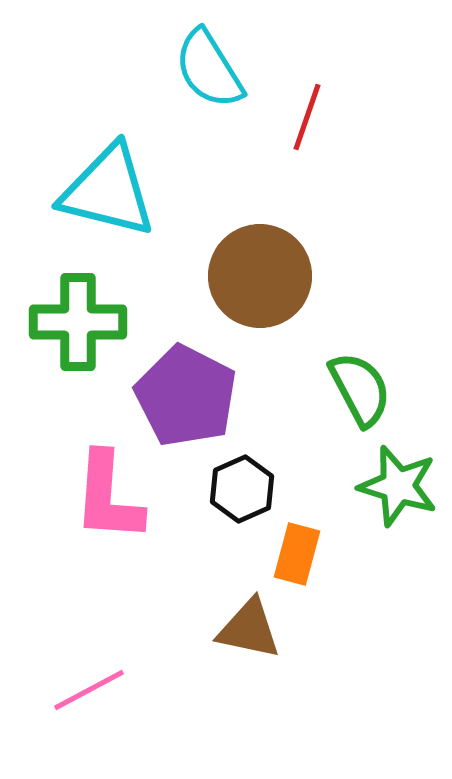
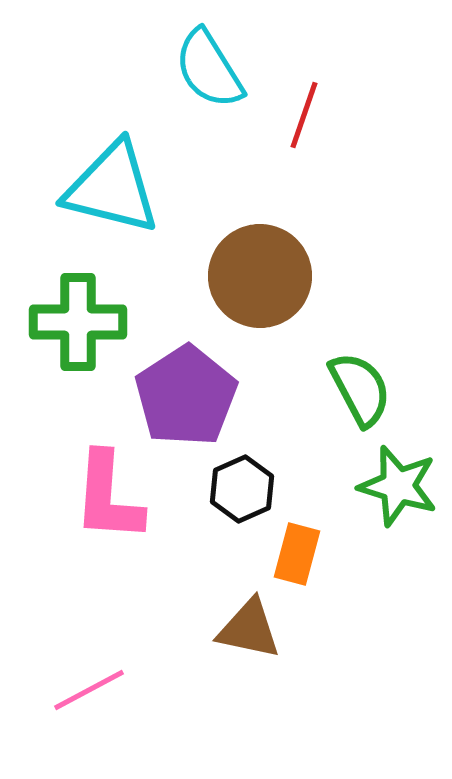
red line: moved 3 px left, 2 px up
cyan triangle: moved 4 px right, 3 px up
purple pentagon: rotated 12 degrees clockwise
